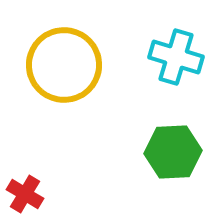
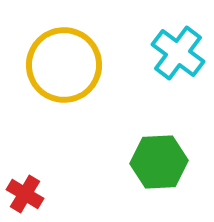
cyan cross: moved 2 px right, 4 px up; rotated 20 degrees clockwise
green hexagon: moved 14 px left, 10 px down
